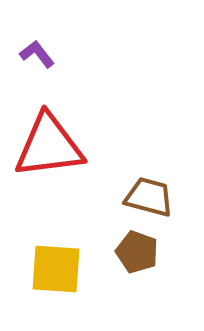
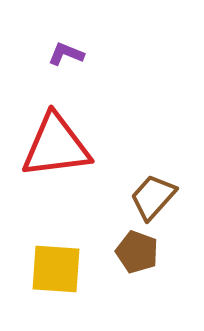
purple L-shape: moved 29 px right; rotated 30 degrees counterclockwise
red triangle: moved 7 px right
brown trapezoid: moved 4 px right; rotated 63 degrees counterclockwise
